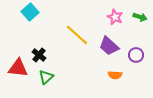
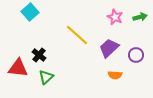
green arrow: rotated 32 degrees counterclockwise
purple trapezoid: moved 2 px down; rotated 95 degrees clockwise
